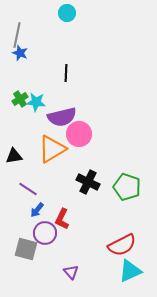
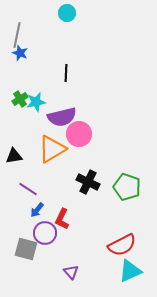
cyan star: rotated 18 degrees counterclockwise
